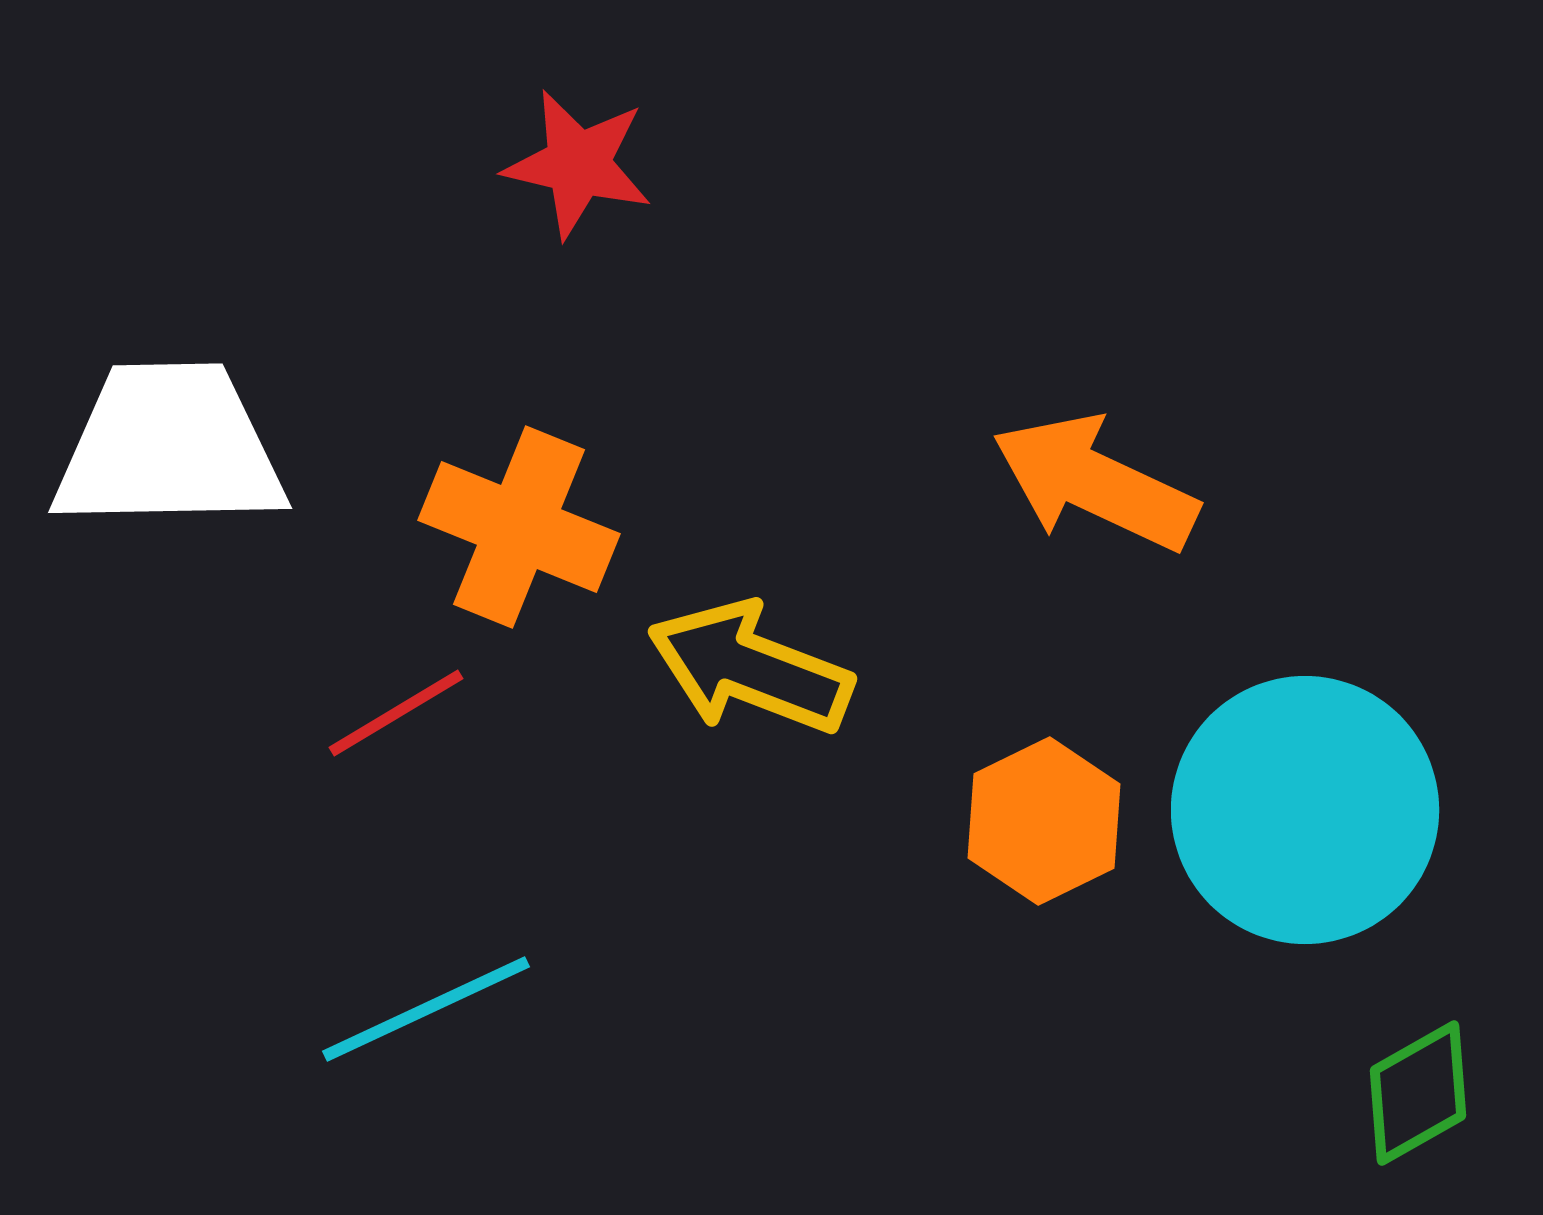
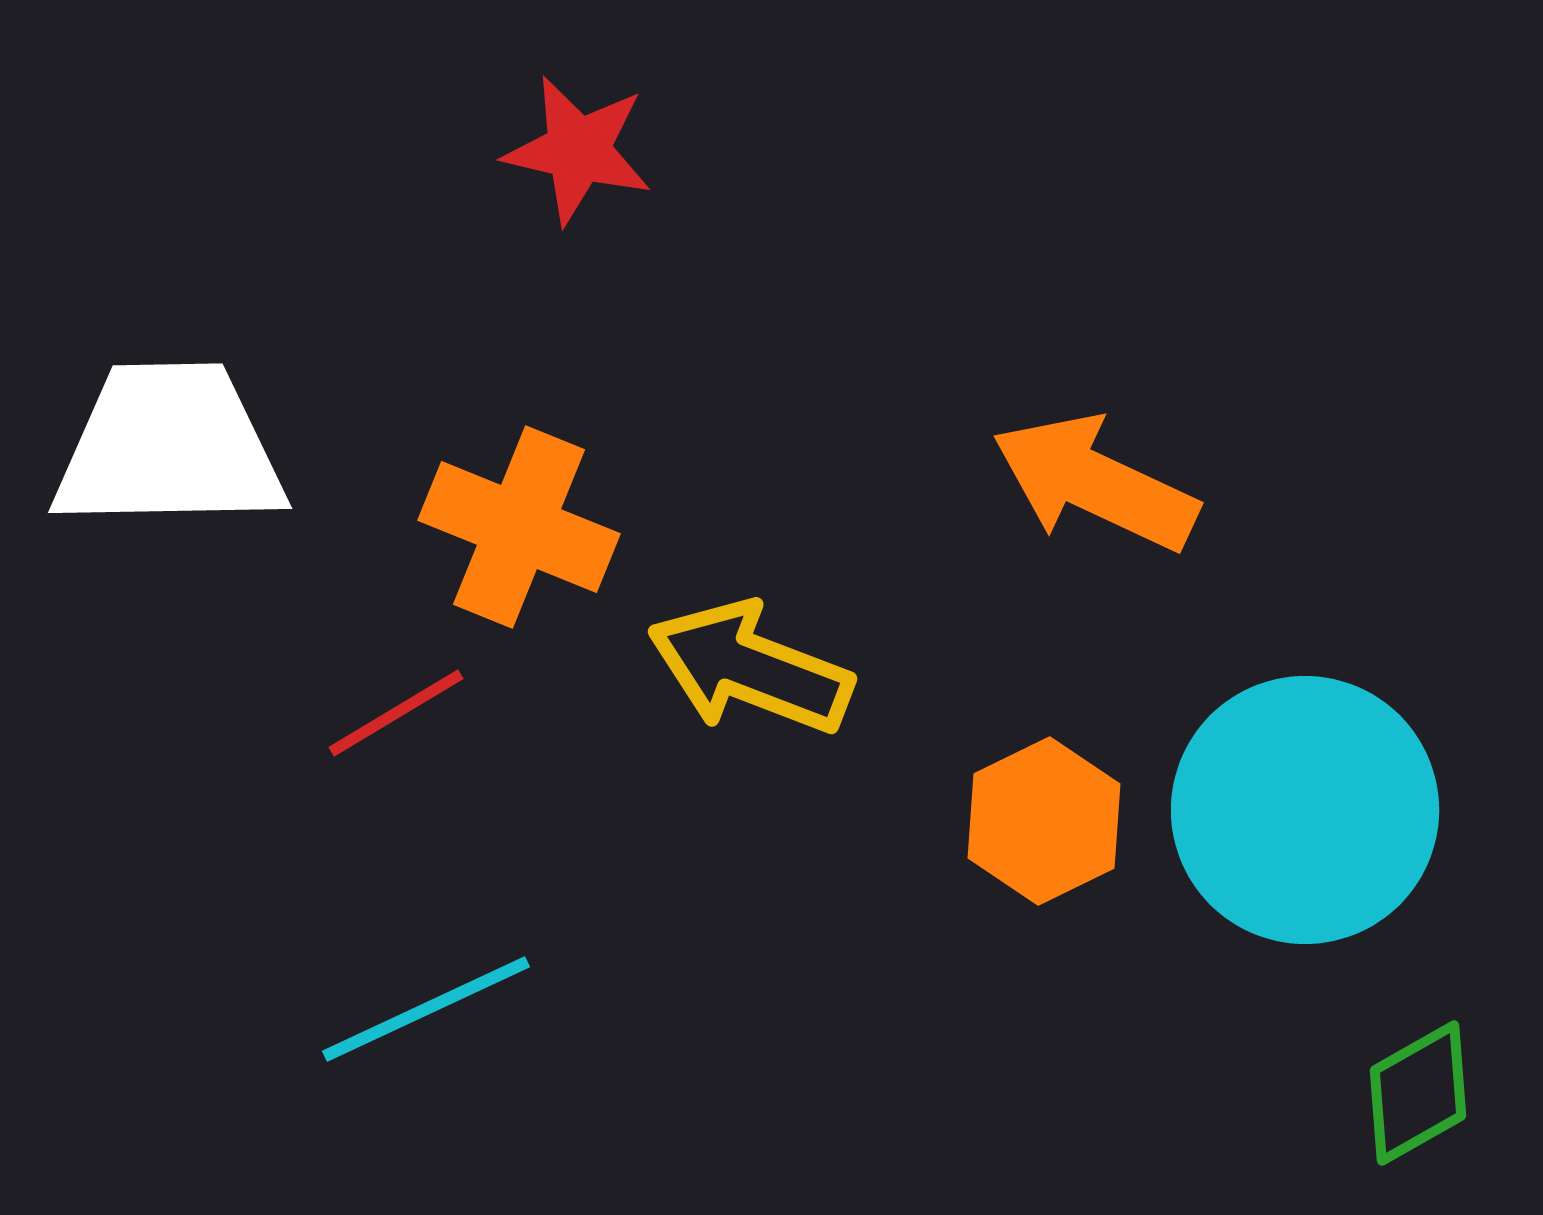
red star: moved 14 px up
